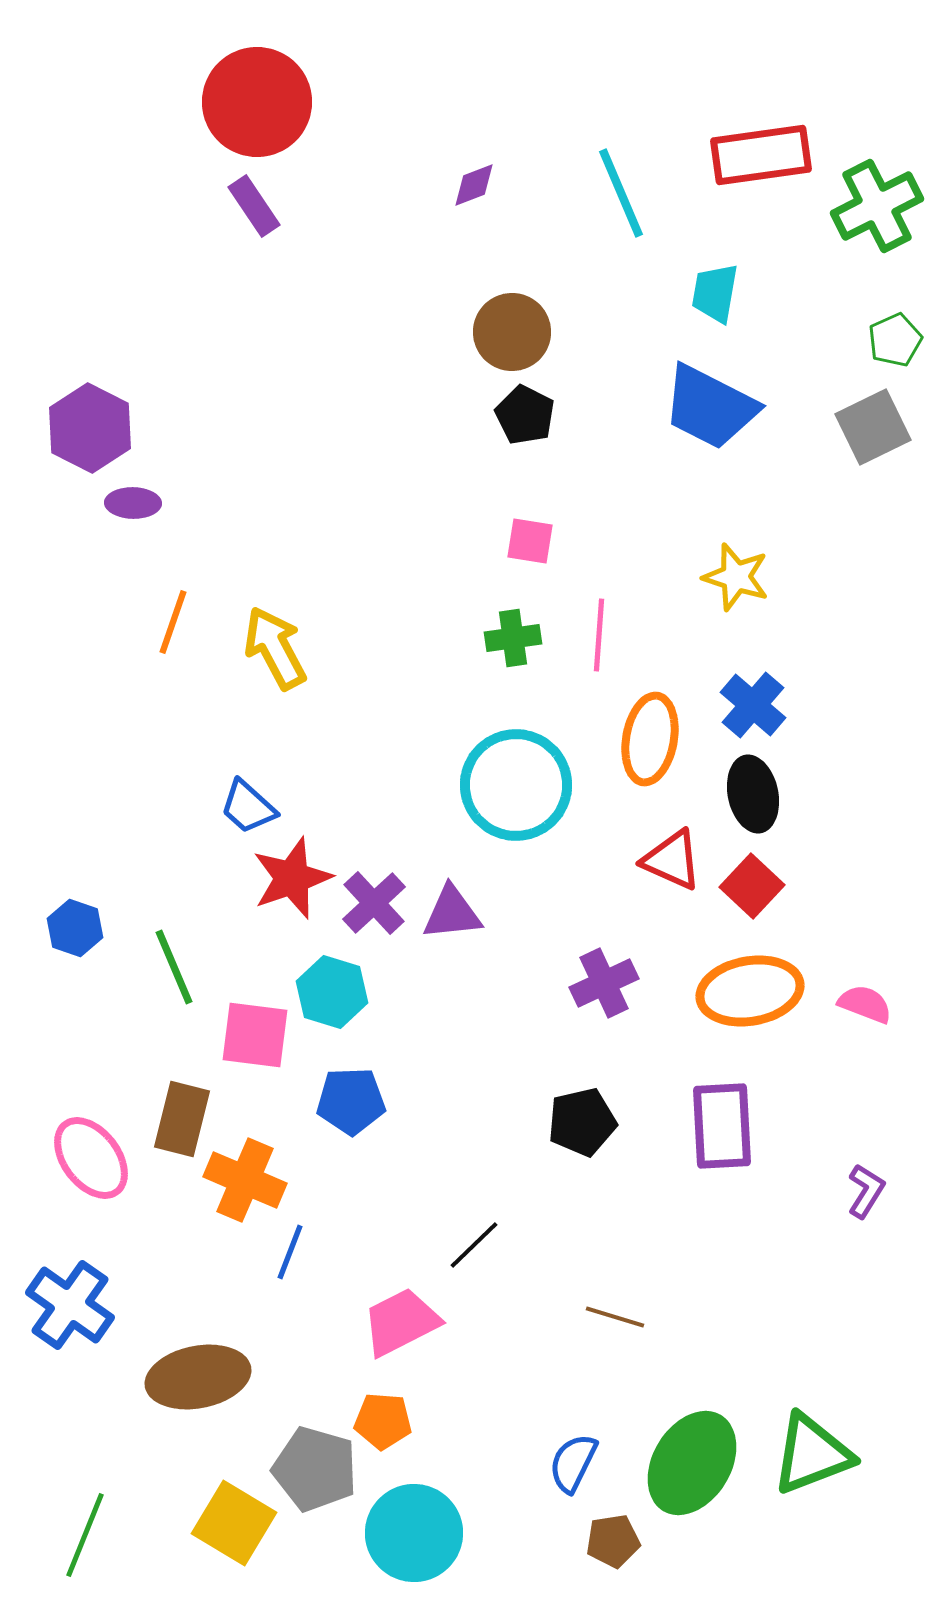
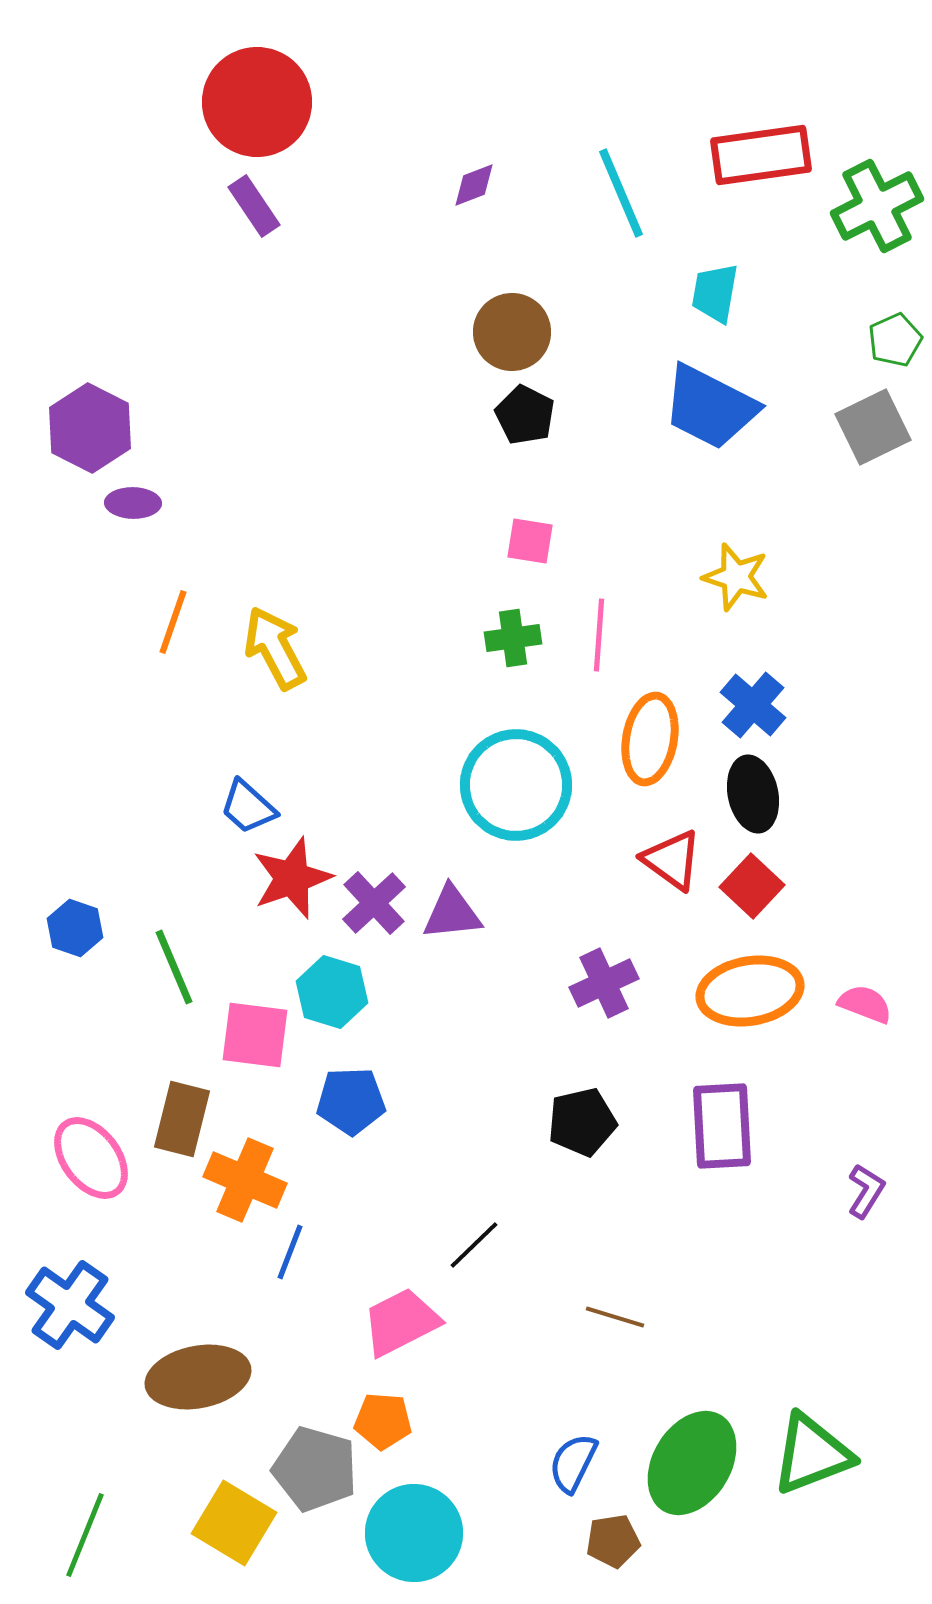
red triangle at (672, 860): rotated 12 degrees clockwise
